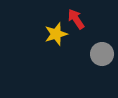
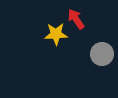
yellow star: rotated 15 degrees clockwise
